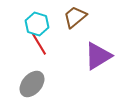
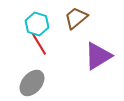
brown trapezoid: moved 1 px right, 1 px down
gray ellipse: moved 1 px up
